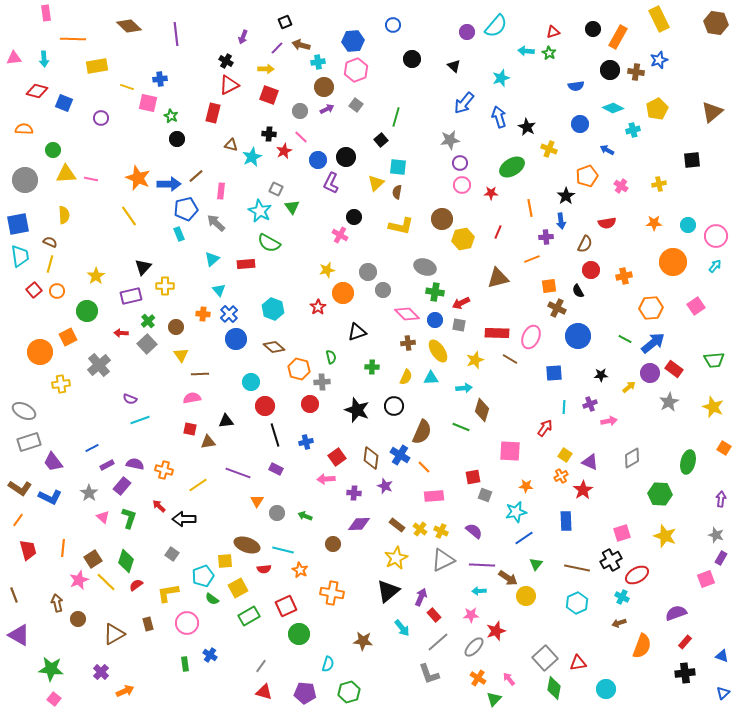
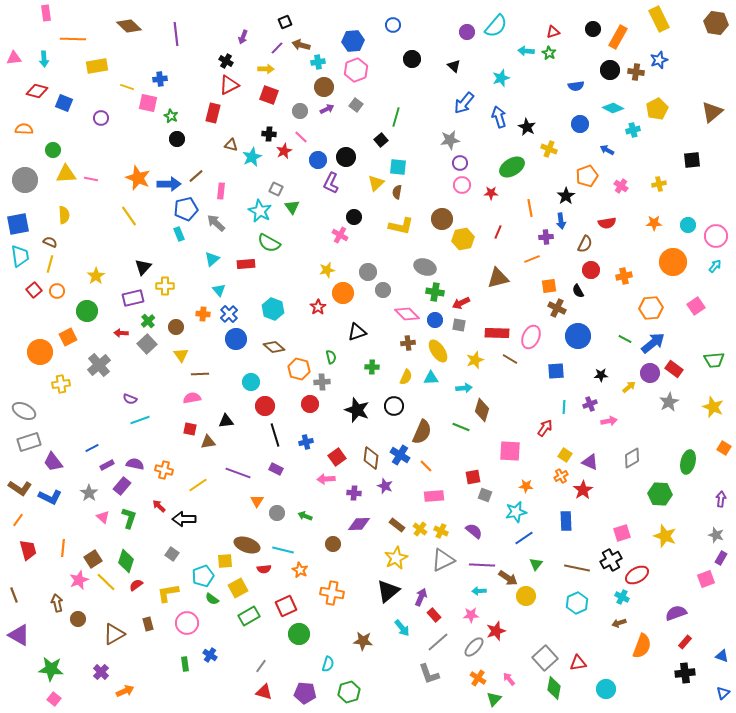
purple rectangle at (131, 296): moved 2 px right, 2 px down
blue square at (554, 373): moved 2 px right, 2 px up
orange line at (424, 467): moved 2 px right, 1 px up
